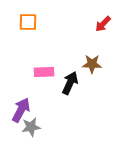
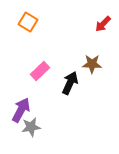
orange square: rotated 30 degrees clockwise
pink rectangle: moved 4 px left, 1 px up; rotated 42 degrees counterclockwise
